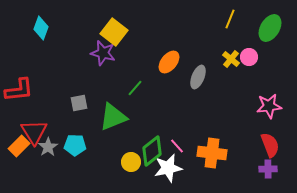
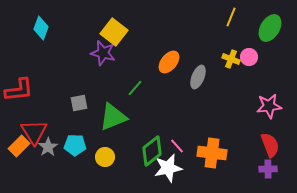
yellow line: moved 1 px right, 2 px up
yellow cross: rotated 18 degrees counterclockwise
yellow circle: moved 26 px left, 5 px up
